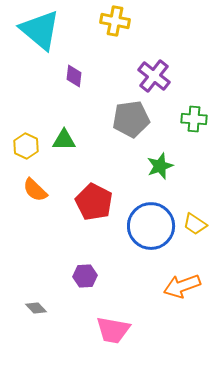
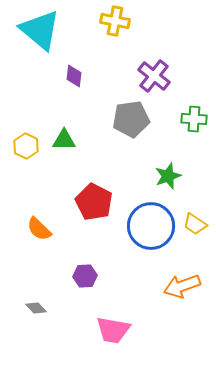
green star: moved 8 px right, 10 px down
orange semicircle: moved 4 px right, 39 px down
